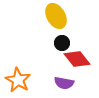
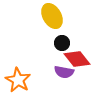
yellow ellipse: moved 4 px left
purple semicircle: moved 11 px up
